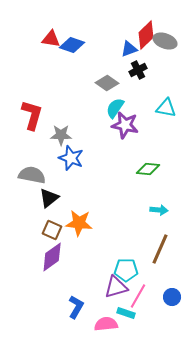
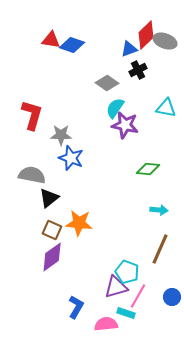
red triangle: moved 1 px down
cyan pentagon: moved 1 px right, 2 px down; rotated 20 degrees clockwise
